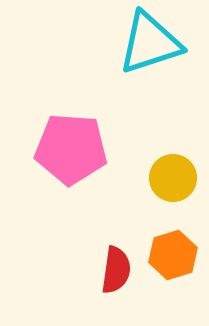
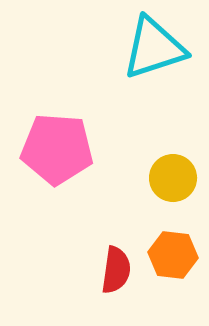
cyan triangle: moved 4 px right, 5 px down
pink pentagon: moved 14 px left
orange hexagon: rotated 24 degrees clockwise
